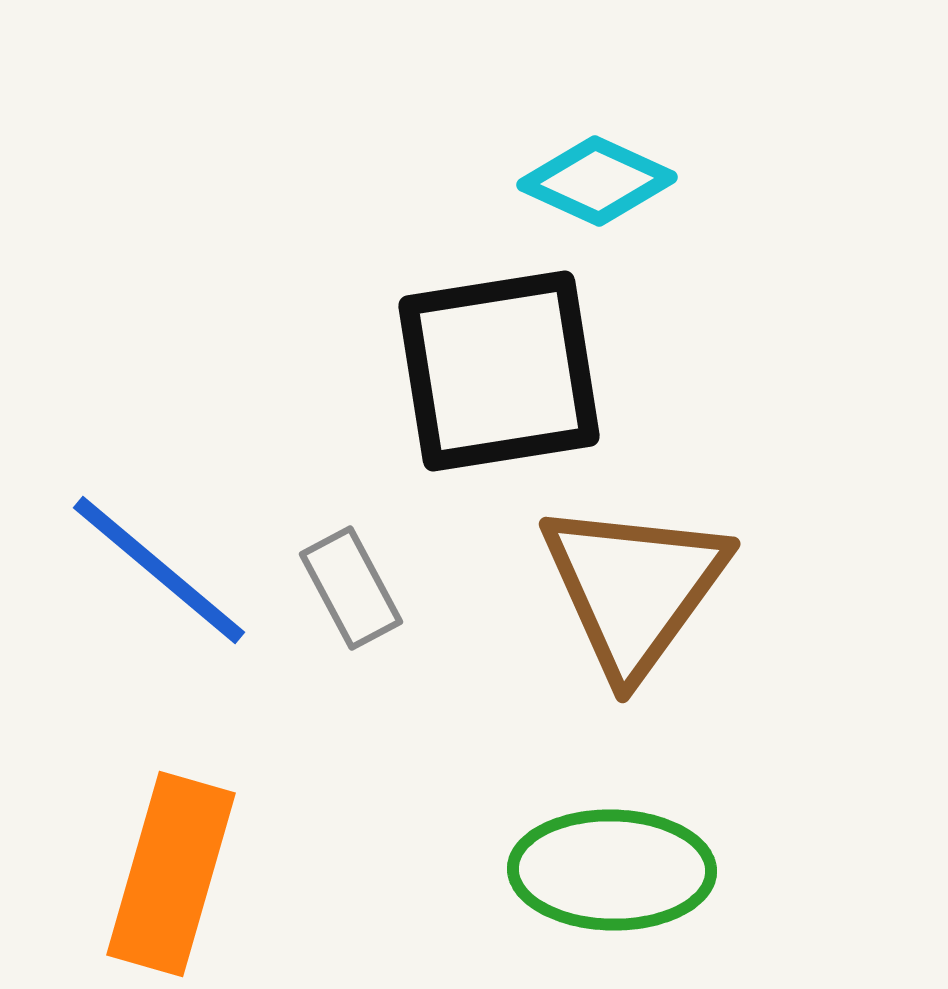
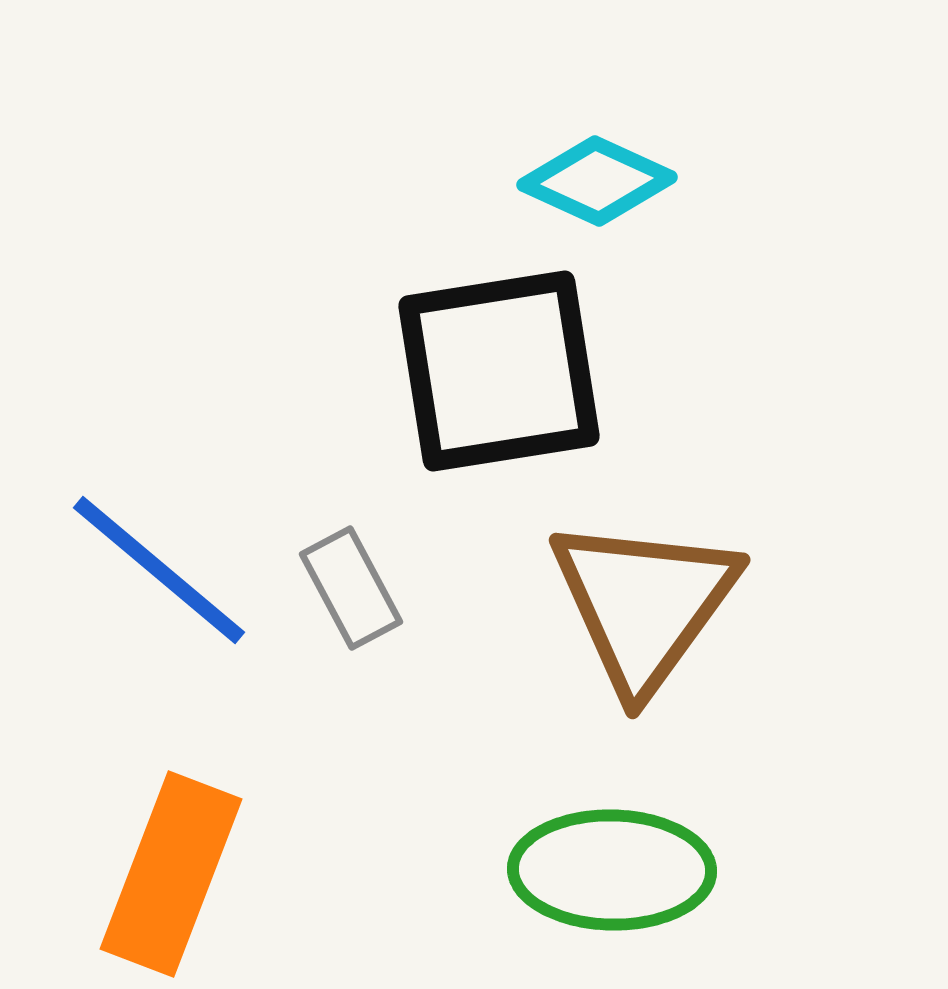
brown triangle: moved 10 px right, 16 px down
orange rectangle: rotated 5 degrees clockwise
